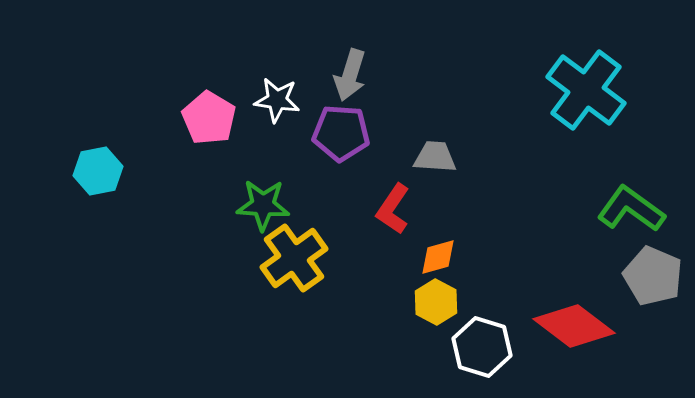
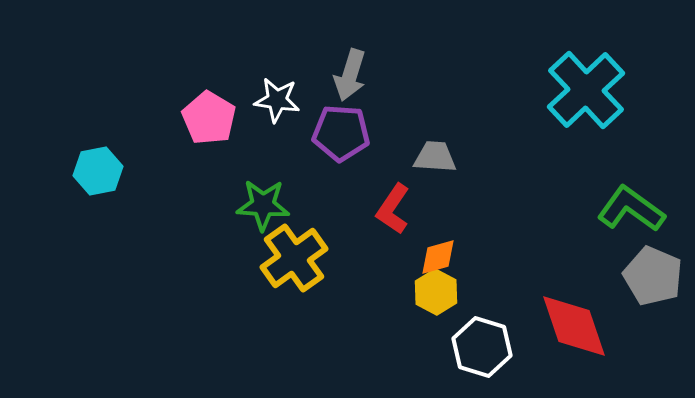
cyan cross: rotated 10 degrees clockwise
yellow hexagon: moved 10 px up
red diamond: rotated 34 degrees clockwise
